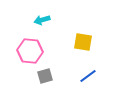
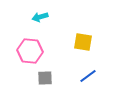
cyan arrow: moved 2 px left, 3 px up
gray square: moved 2 px down; rotated 14 degrees clockwise
